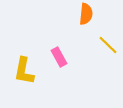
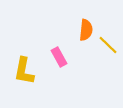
orange semicircle: moved 16 px down
